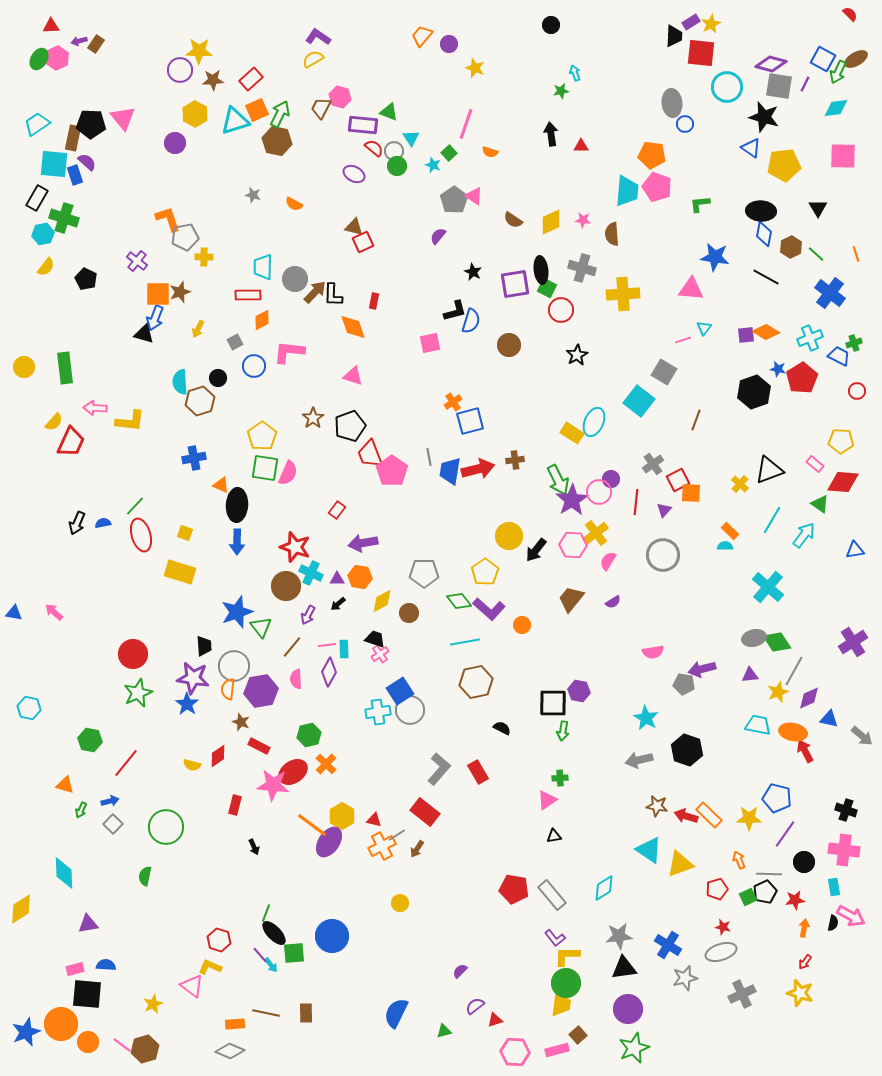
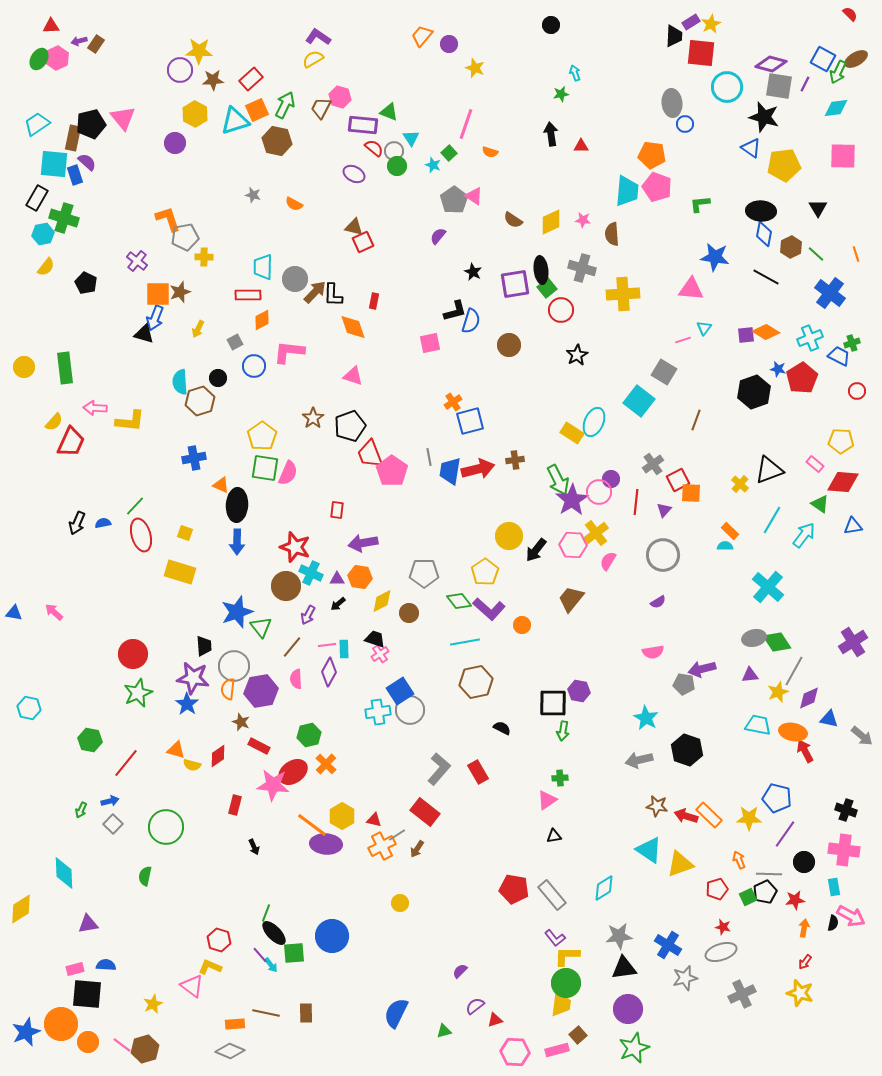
green star at (561, 91): moved 3 px down
green arrow at (280, 114): moved 5 px right, 9 px up
black pentagon at (91, 124): rotated 16 degrees counterclockwise
black pentagon at (86, 279): moved 4 px down
green square at (547, 288): rotated 24 degrees clockwise
green cross at (854, 343): moved 2 px left
red rectangle at (337, 510): rotated 30 degrees counterclockwise
blue triangle at (855, 550): moved 2 px left, 24 px up
purple semicircle at (613, 602): moved 45 px right
orange triangle at (65, 785): moved 111 px right, 35 px up
purple ellipse at (329, 842): moved 3 px left, 2 px down; rotated 60 degrees clockwise
